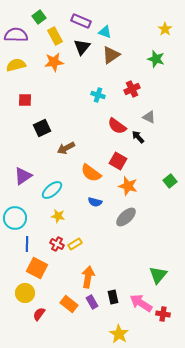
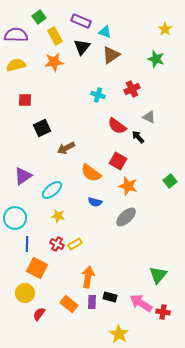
black rectangle at (113, 297): moved 3 px left; rotated 64 degrees counterclockwise
purple rectangle at (92, 302): rotated 32 degrees clockwise
red cross at (163, 314): moved 2 px up
